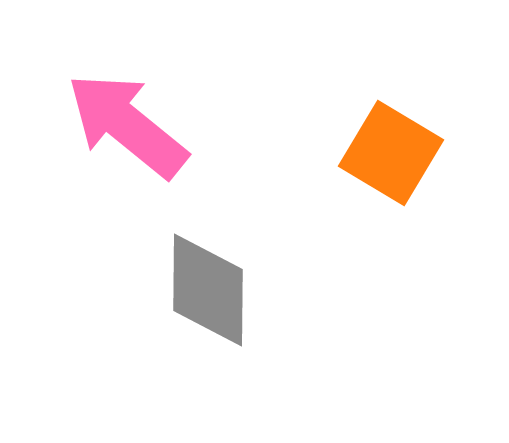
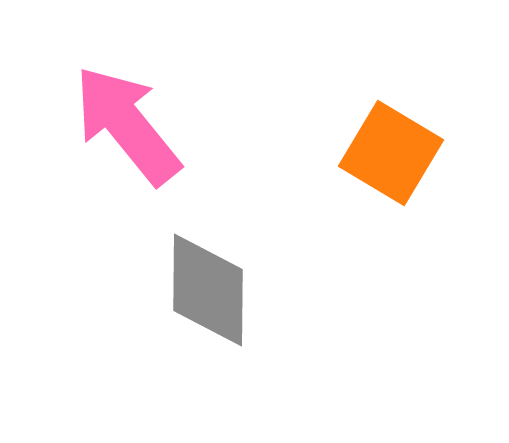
pink arrow: rotated 12 degrees clockwise
